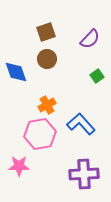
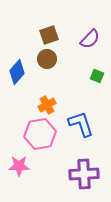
brown square: moved 3 px right, 3 px down
blue diamond: moved 1 px right; rotated 60 degrees clockwise
green square: rotated 32 degrees counterclockwise
blue L-shape: rotated 24 degrees clockwise
